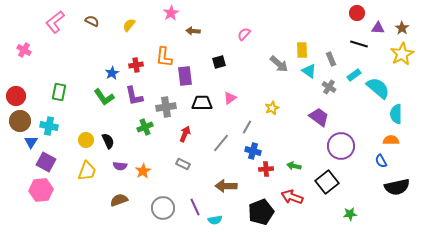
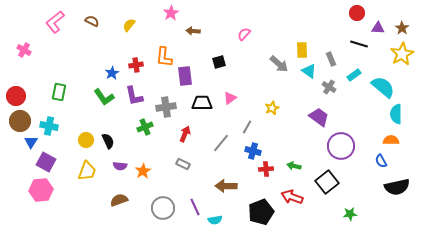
cyan semicircle at (378, 88): moved 5 px right, 1 px up
